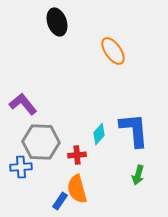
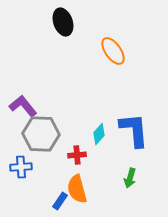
black ellipse: moved 6 px right
purple L-shape: moved 2 px down
gray hexagon: moved 8 px up
green arrow: moved 8 px left, 3 px down
